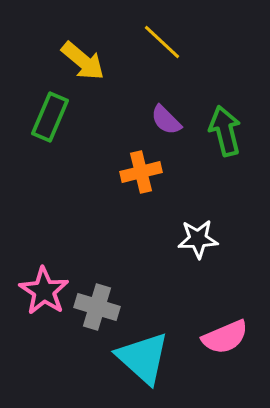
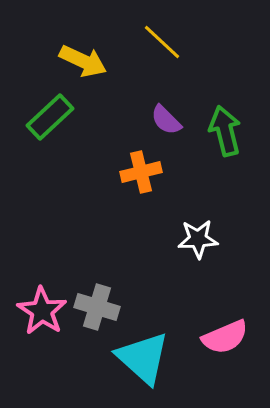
yellow arrow: rotated 15 degrees counterclockwise
green rectangle: rotated 24 degrees clockwise
pink star: moved 2 px left, 20 px down
